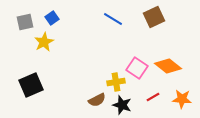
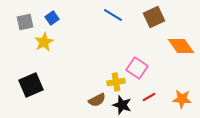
blue line: moved 4 px up
orange diamond: moved 13 px right, 20 px up; rotated 16 degrees clockwise
red line: moved 4 px left
